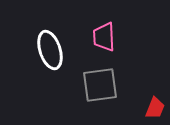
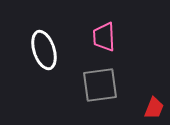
white ellipse: moved 6 px left
red trapezoid: moved 1 px left
